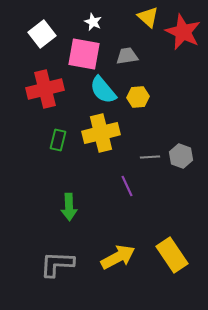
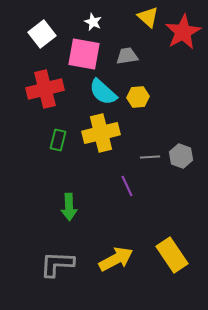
red star: rotated 18 degrees clockwise
cyan semicircle: moved 2 px down; rotated 8 degrees counterclockwise
yellow arrow: moved 2 px left, 2 px down
